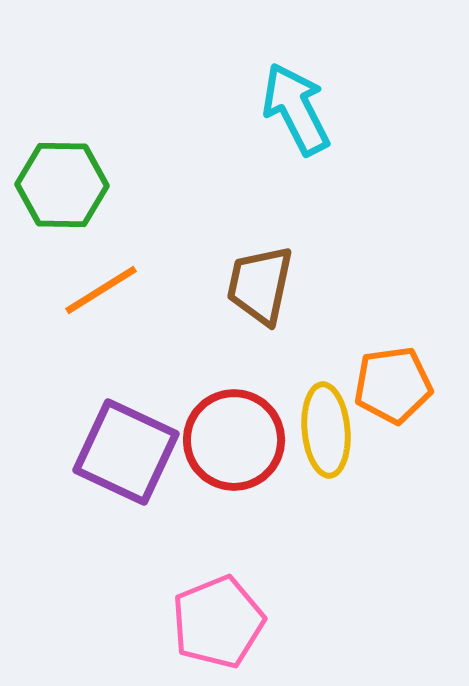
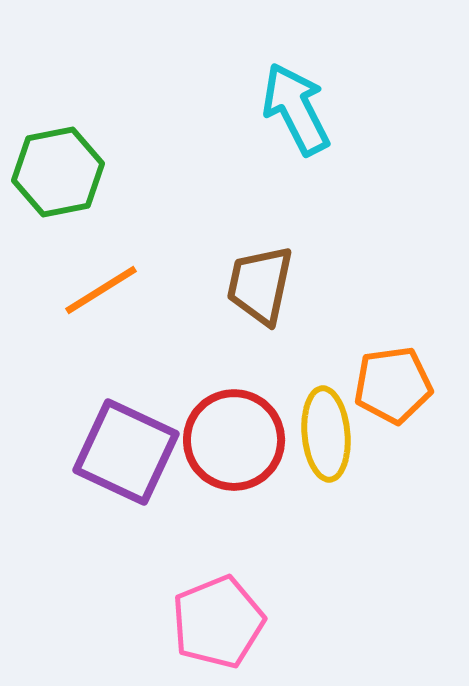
green hexagon: moved 4 px left, 13 px up; rotated 12 degrees counterclockwise
yellow ellipse: moved 4 px down
